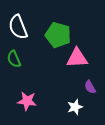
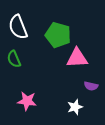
purple semicircle: moved 1 px right, 1 px up; rotated 48 degrees counterclockwise
